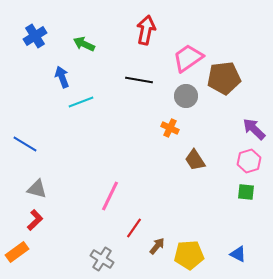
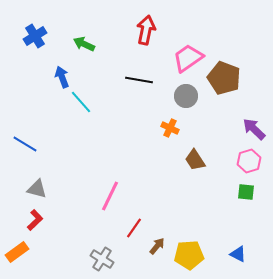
brown pentagon: rotated 28 degrees clockwise
cyan line: rotated 70 degrees clockwise
